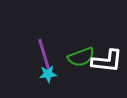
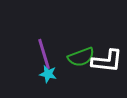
cyan star: rotated 18 degrees clockwise
